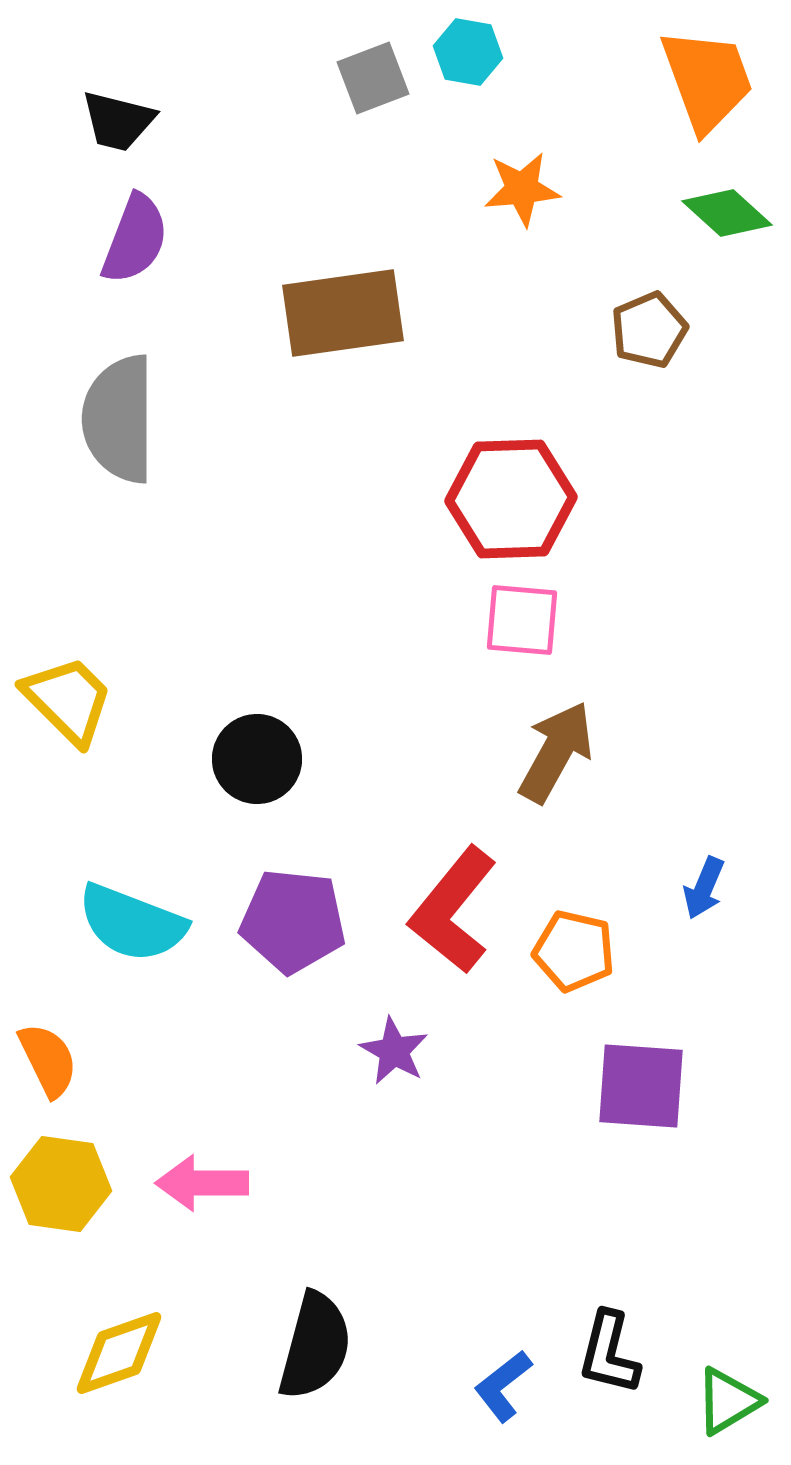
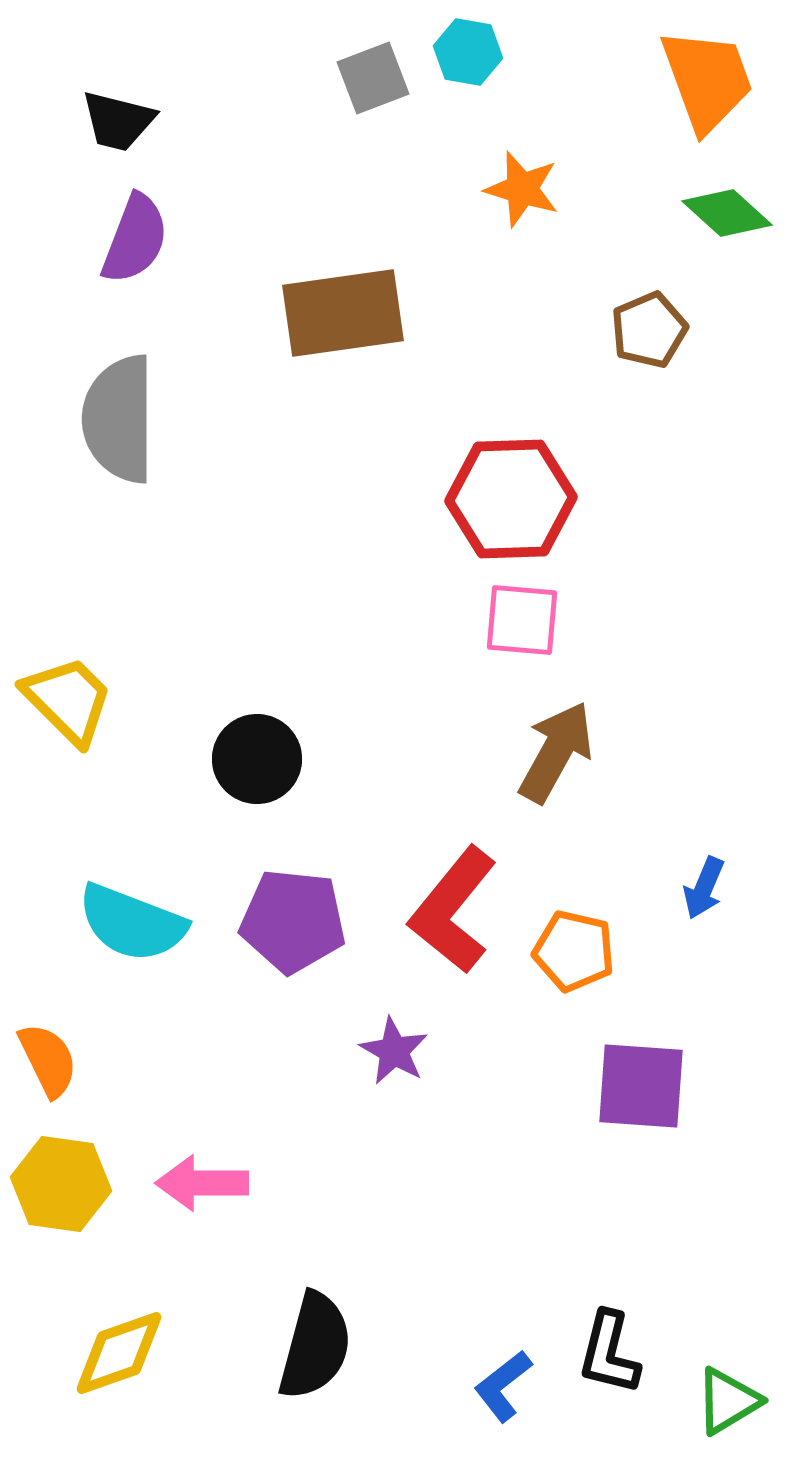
orange star: rotated 22 degrees clockwise
